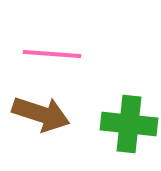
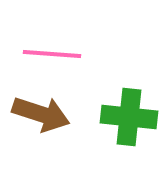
green cross: moved 7 px up
